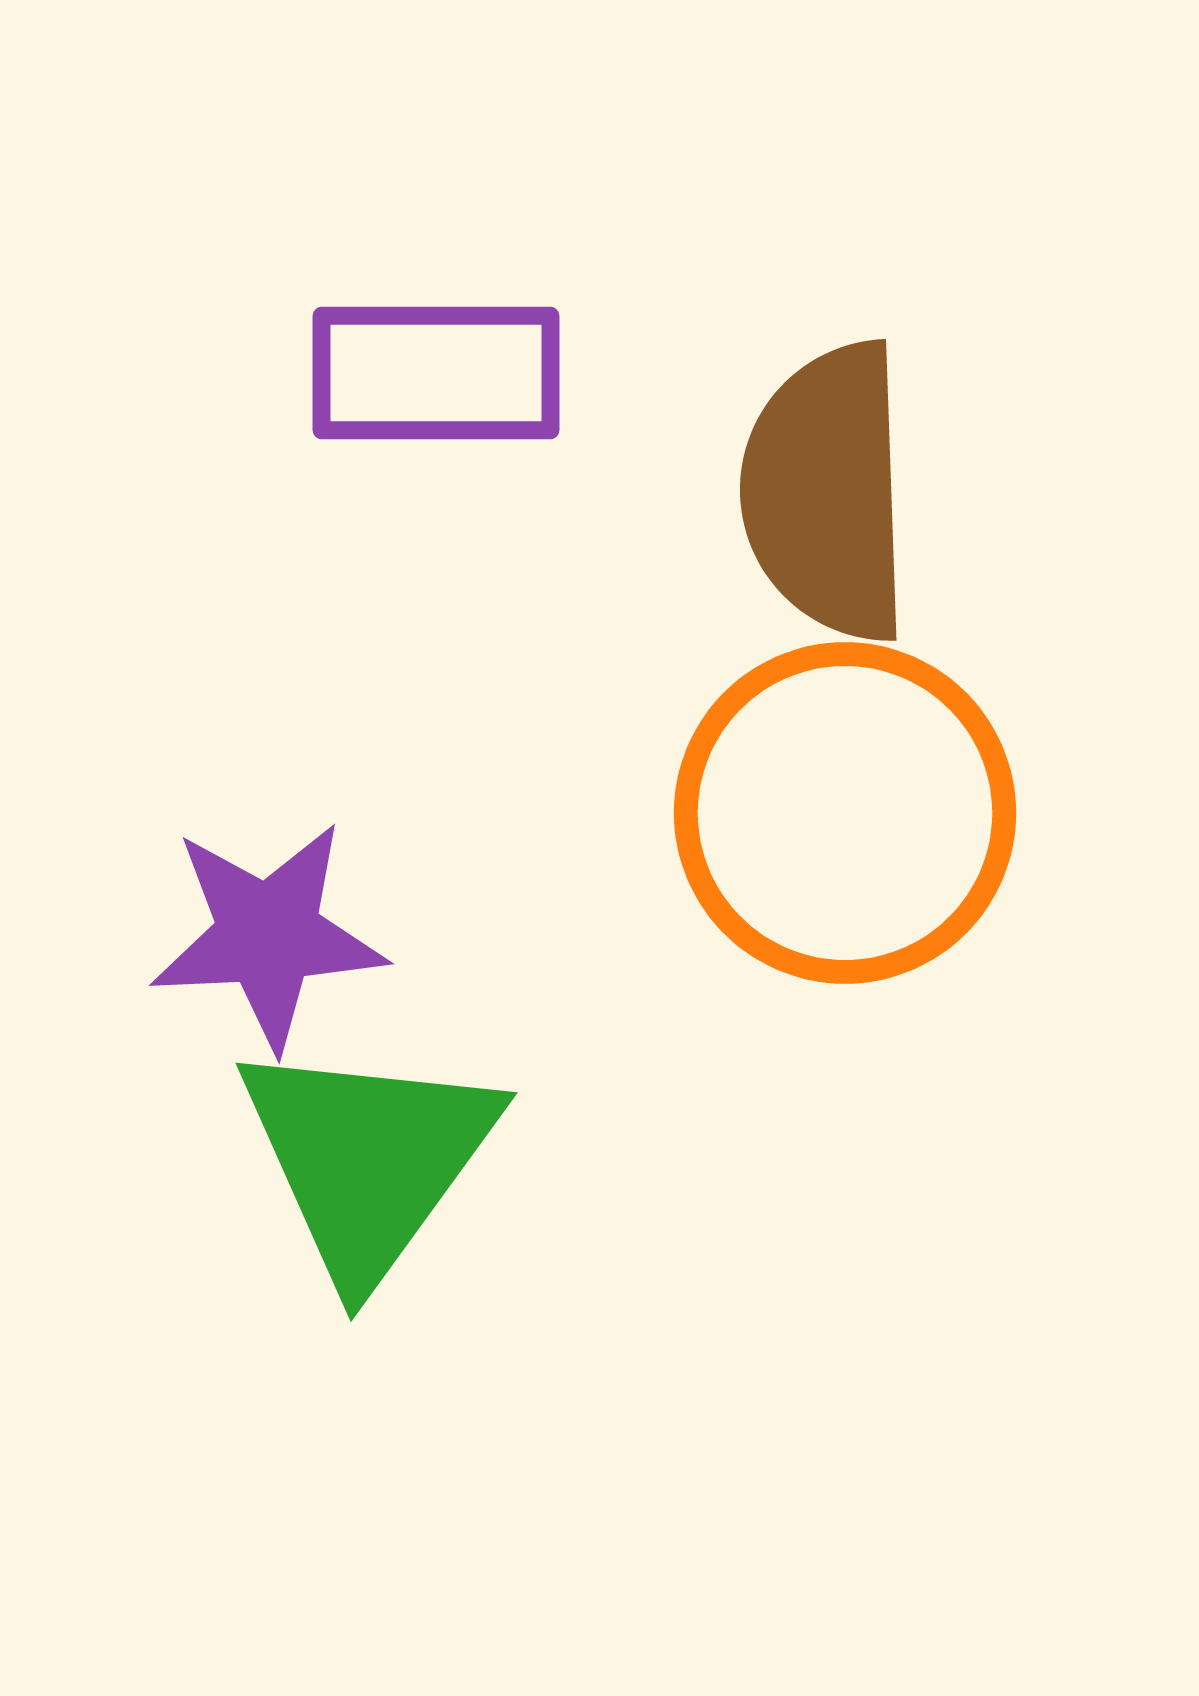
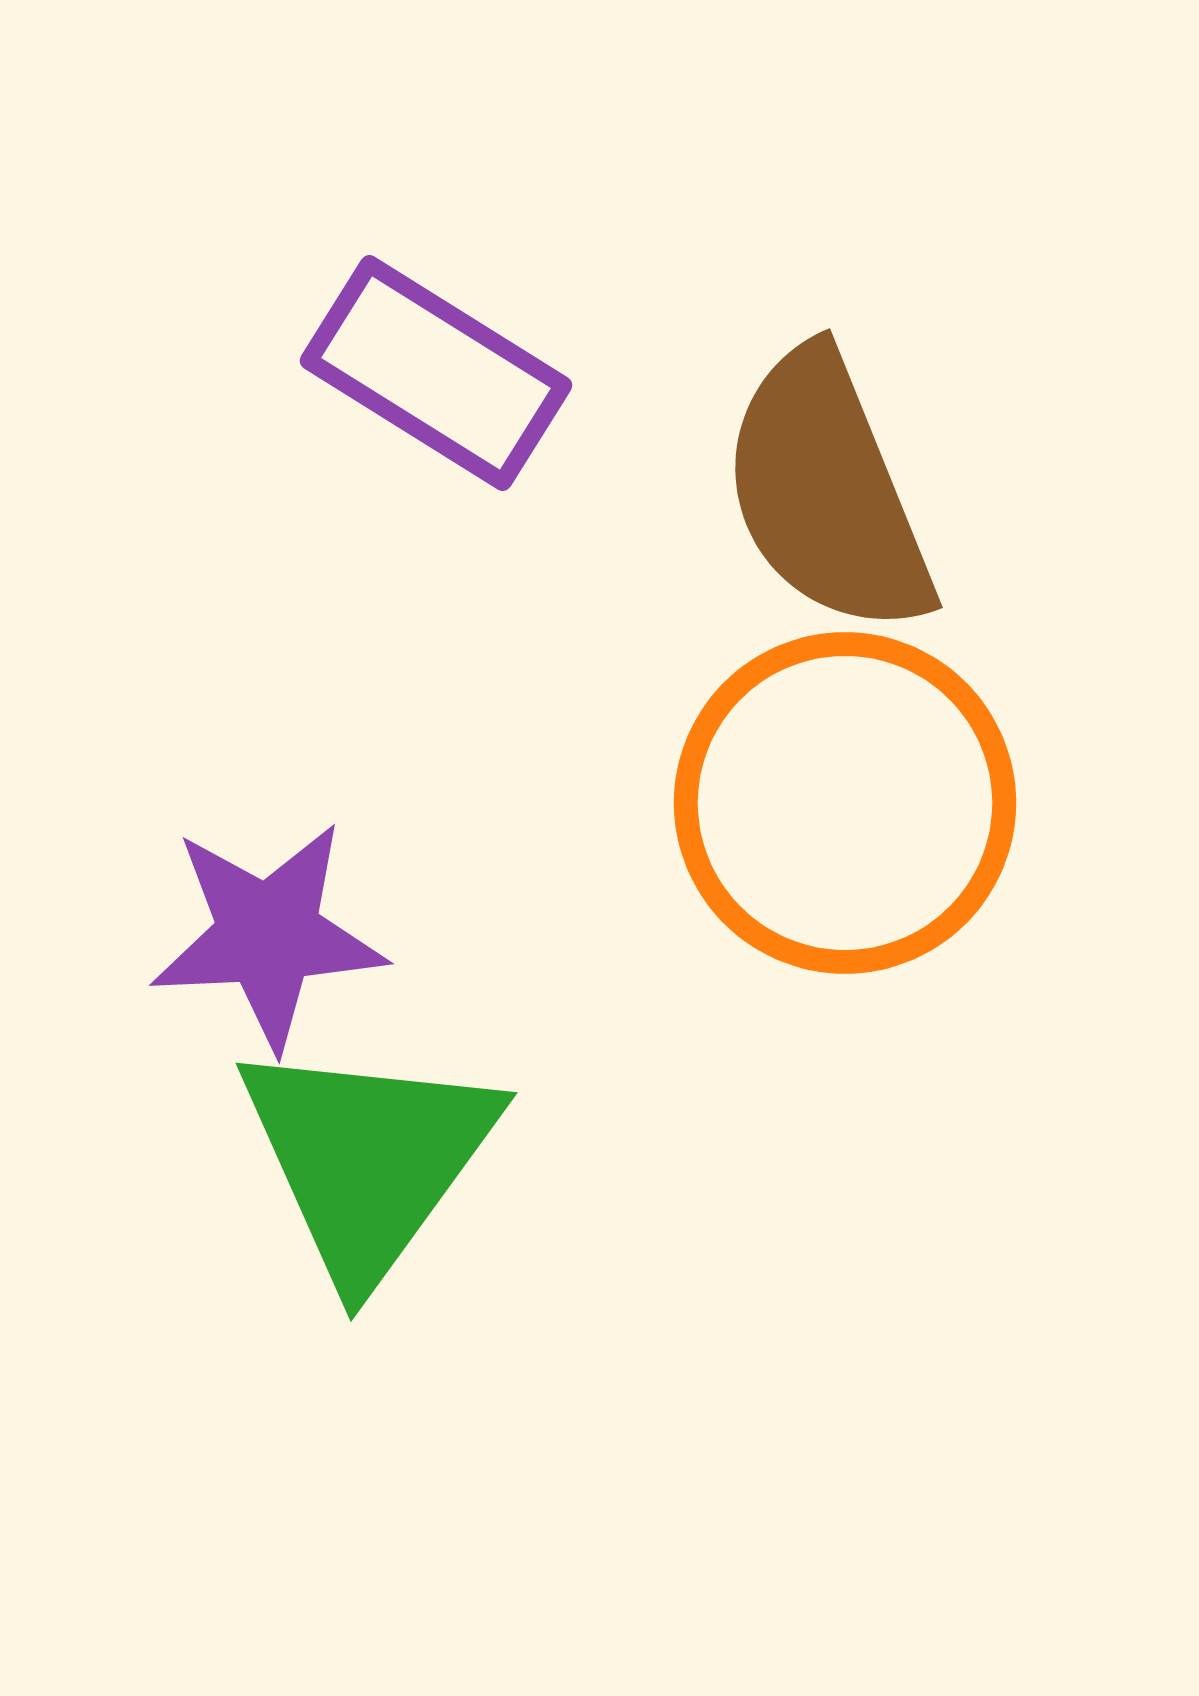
purple rectangle: rotated 32 degrees clockwise
brown semicircle: rotated 20 degrees counterclockwise
orange circle: moved 10 px up
